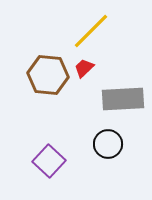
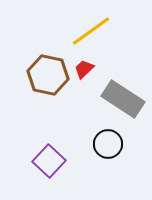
yellow line: rotated 9 degrees clockwise
red trapezoid: moved 1 px down
brown hexagon: rotated 6 degrees clockwise
gray rectangle: rotated 36 degrees clockwise
